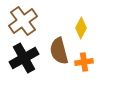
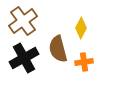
brown semicircle: moved 1 px left, 2 px up
